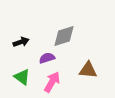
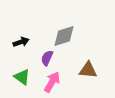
purple semicircle: rotated 49 degrees counterclockwise
